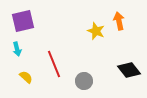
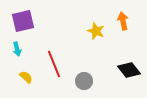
orange arrow: moved 4 px right
